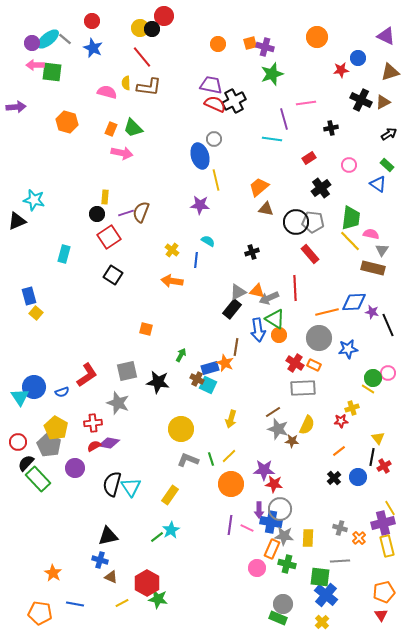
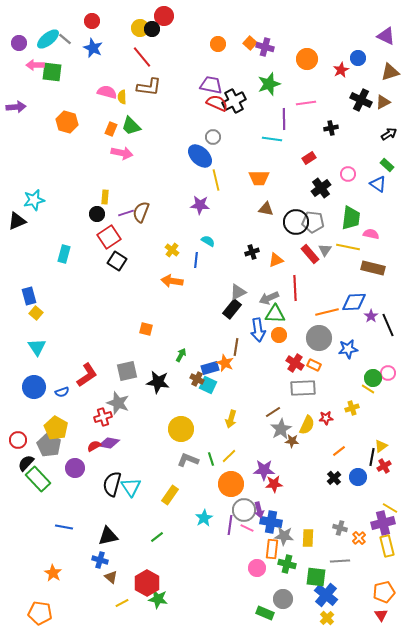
orange circle at (317, 37): moved 10 px left, 22 px down
purple circle at (32, 43): moved 13 px left
orange square at (250, 43): rotated 32 degrees counterclockwise
red star at (341, 70): rotated 21 degrees counterclockwise
green star at (272, 74): moved 3 px left, 10 px down
yellow semicircle at (126, 83): moved 4 px left, 14 px down
red semicircle at (215, 104): moved 2 px right, 1 px up
purple line at (284, 119): rotated 15 degrees clockwise
green trapezoid at (133, 128): moved 2 px left, 2 px up
gray circle at (214, 139): moved 1 px left, 2 px up
blue ellipse at (200, 156): rotated 30 degrees counterclockwise
pink circle at (349, 165): moved 1 px left, 9 px down
orange trapezoid at (259, 187): moved 9 px up; rotated 140 degrees counterclockwise
cyan star at (34, 200): rotated 25 degrees counterclockwise
yellow line at (350, 241): moved 2 px left, 6 px down; rotated 35 degrees counterclockwise
gray triangle at (382, 250): moved 57 px left
black square at (113, 275): moved 4 px right, 14 px up
orange triangle at (257, 291): moved 19 px right, 31 px up; rotated 35 degrees counterclockwise
purple star at (372, 312): moved 1 px left, 4 px down; rotated 24 degrees clockwise
green triangle at (275, 319): moved 5 px up; rotated 30 degrees counterclockwise
cyan triangle at (20, 397): moved 17 px right, 50 px up
red star at (341, 421): moved 15 px left, 3 px up
red cross at (93, 423): moved 10 px right, 6 px up; rotated 12 degrees counterclockwise
gray star at (278, 429): moved 3 px right; rotated 25 degrees clockwise
yellow triangle at (378, 438): moved 3 px right, 8 px down; rotated 32 degrees clockwise
red circle at (18, 442): moved 2 px up
red star at (274, 484): rotated 12 degrees counterclockwise
yellow line at (390, 508): rotated 28 degrees counterclockwise
gray circle at (280, 509): moved 36 px left, 1 px down
purple arrow at (259, 510): rotated 14 degrees counterclockwise
cyan star at (171, 530): moved 33 px right, 12 px up
orange rectangle at (272, 549): rotated 18 degrees counterclockwise
brown triangle at (111, 577): rotated 16 degrees clockwise
green square at (320, 577): moved 4 px left
blue line at (75, 604): moved 11 px left, 77 px up
gray circle at (283, 604): moved 5 px up
green rectangle at (278, 618): moved 13 px left, 5 px up
yellow cross at (322, 622): moved 5 px right, 4 px up
